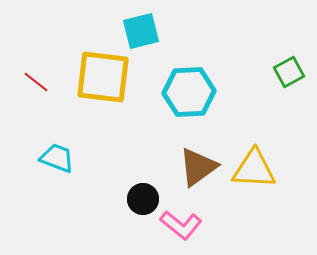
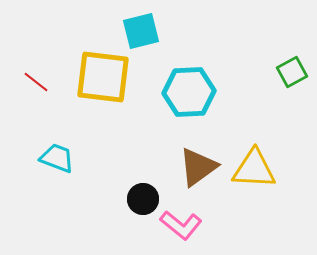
green square: moved 3 px right
